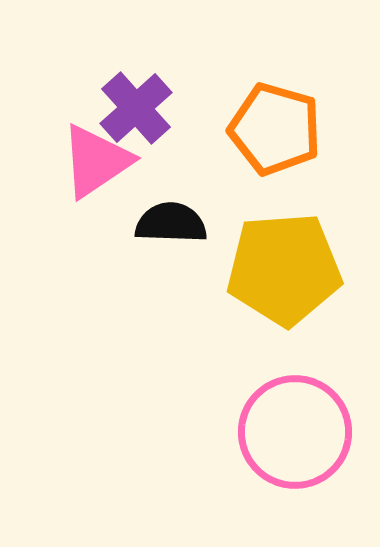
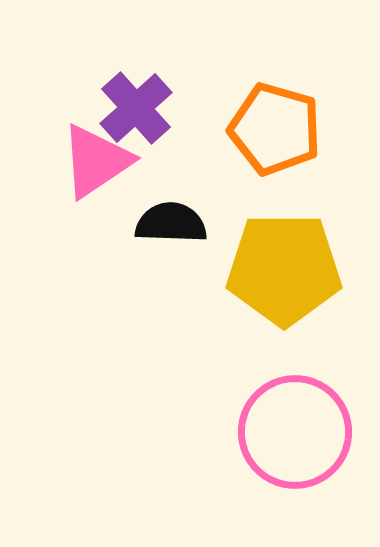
yellow pentagon: rotated 4 degrees clockwise
